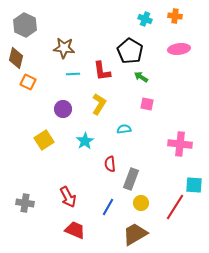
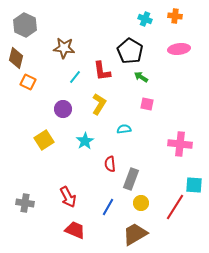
cyan line: moved 2 px right, 3 px down; rotated 48 degrees counterclockwise
